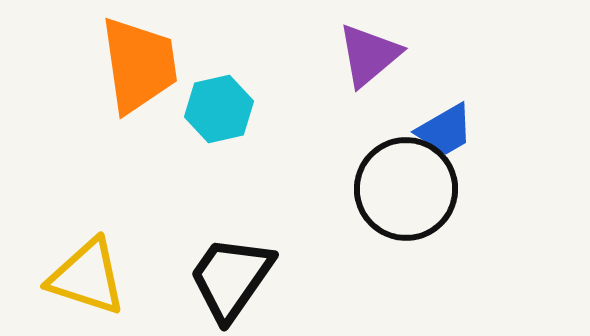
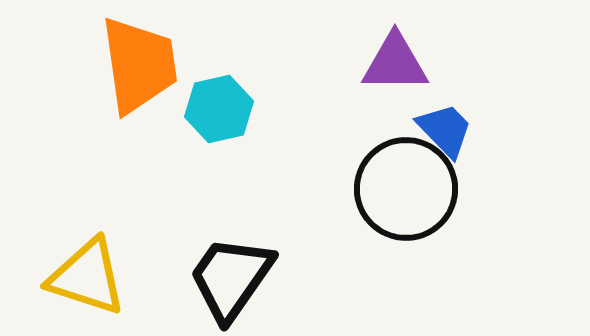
purple triangle: moved 26 px right, 8 px down; rotated 40 degrees clockwise
blue trapezoid: rotated 104 degrees counterclockwise
